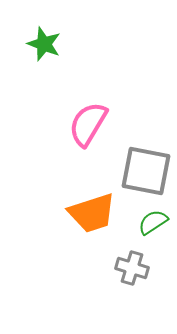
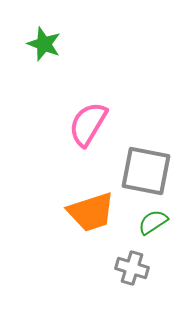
orange trapezoid: moved 1 px left, 1 px up
